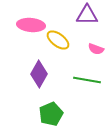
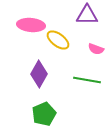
green pentagon: moved 7 px left
